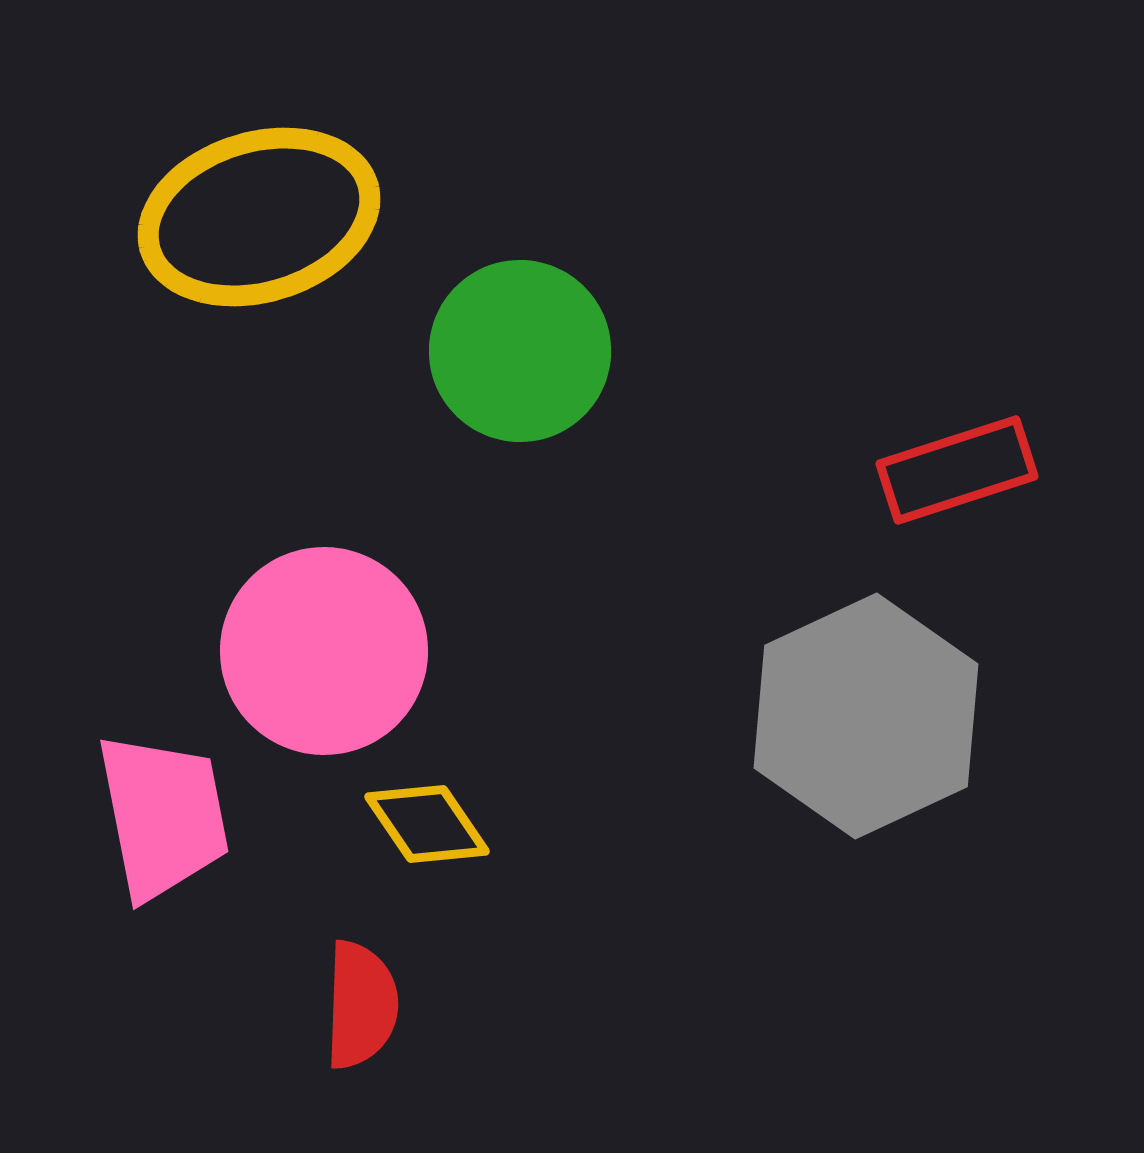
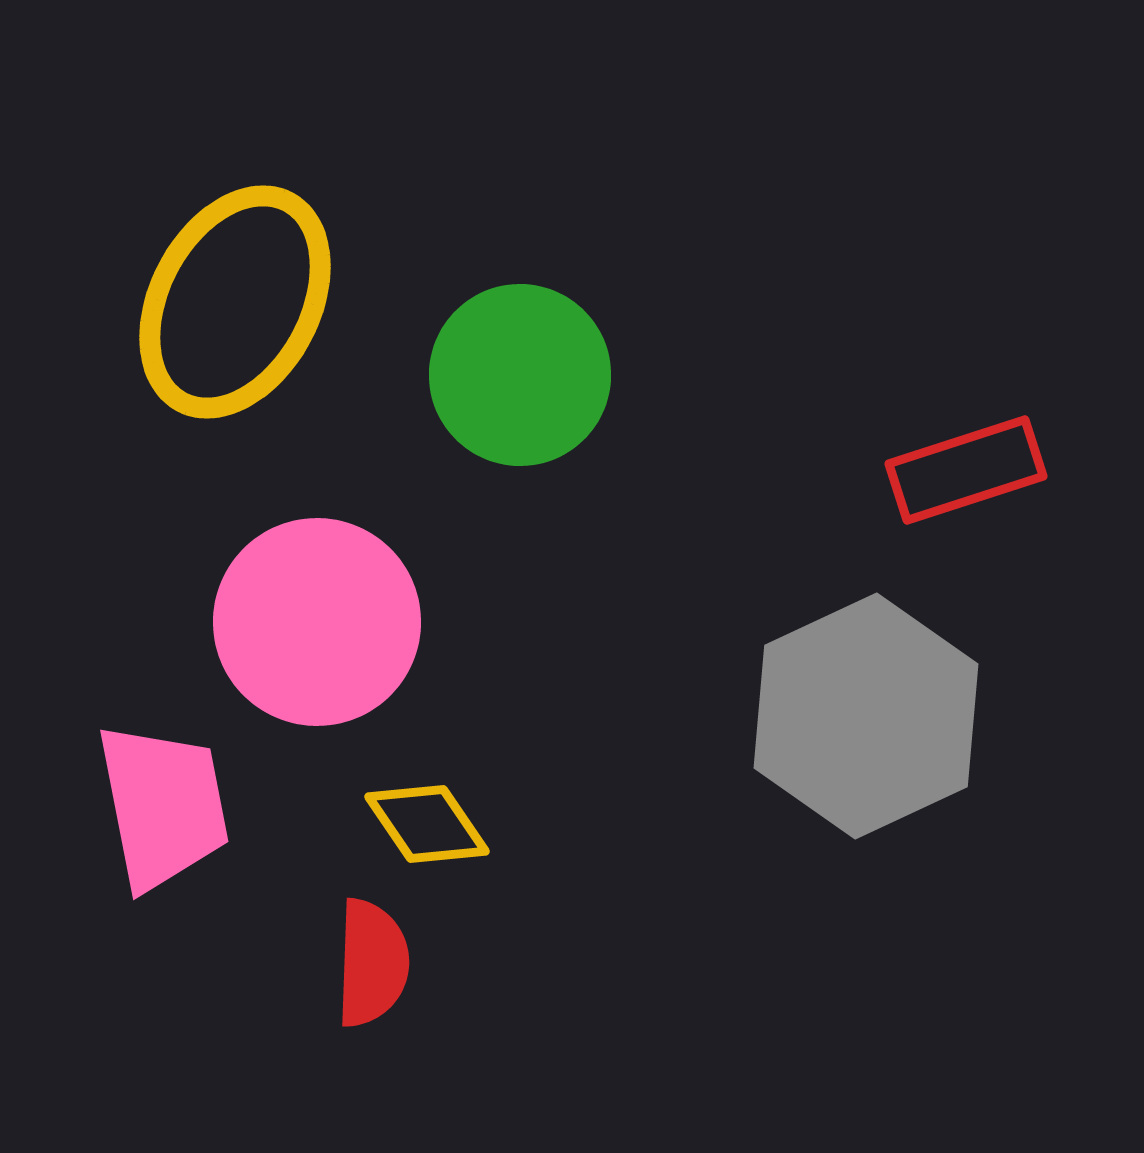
yellow ellipse: moved 24 px left, 85 px down; rotated 45 degrees counterclockwise
green circle: moved 24 px down
red rectangle: moved 9 px right
pink circle: moved 7 px left, 29 px up
pink trapezoid: moved 10 px up
red semicircle: moved 11 px right, 42 px up
